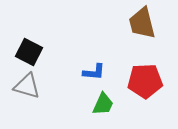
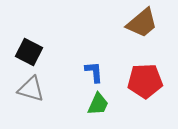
brown trapezoid: rotated 116 degrees counterclockwise
blue L-shape: rotated 100 degrees counterclockwise
gray triangle: moved 4 px right, 3 px down
green trapezoid: moved 5 px left
